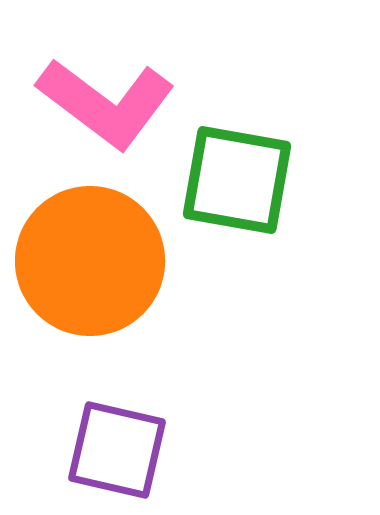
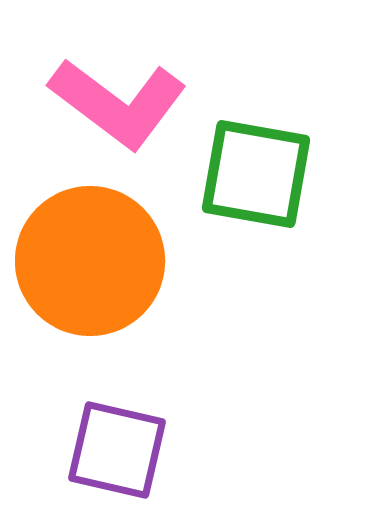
pink L-shape: moved 12 px right
green square: moved 19 px right, 6 px up
